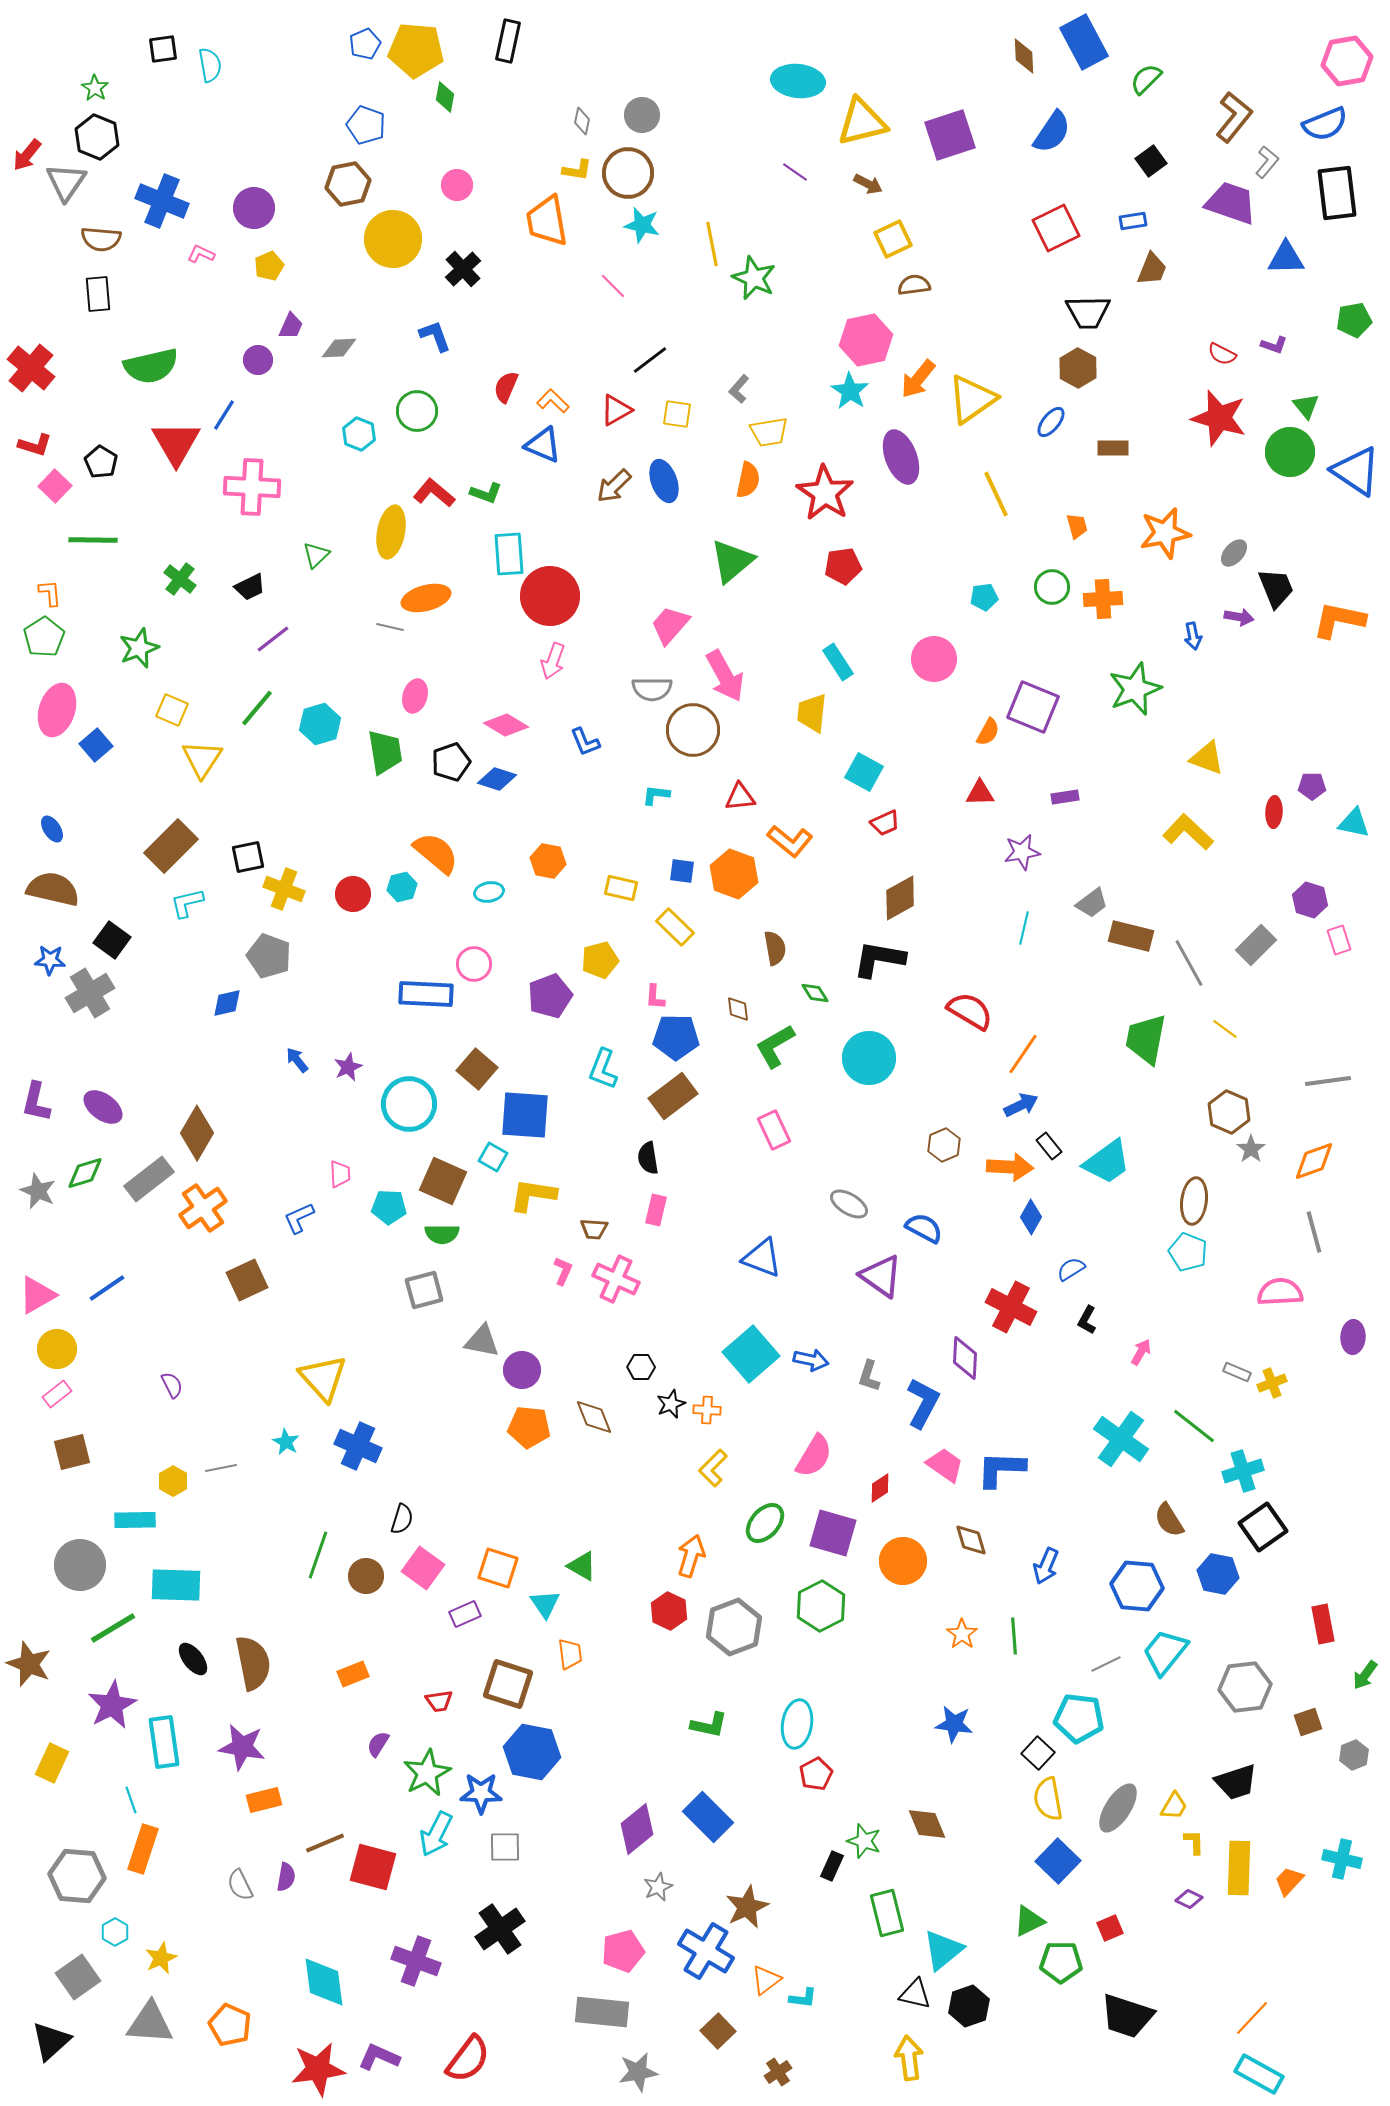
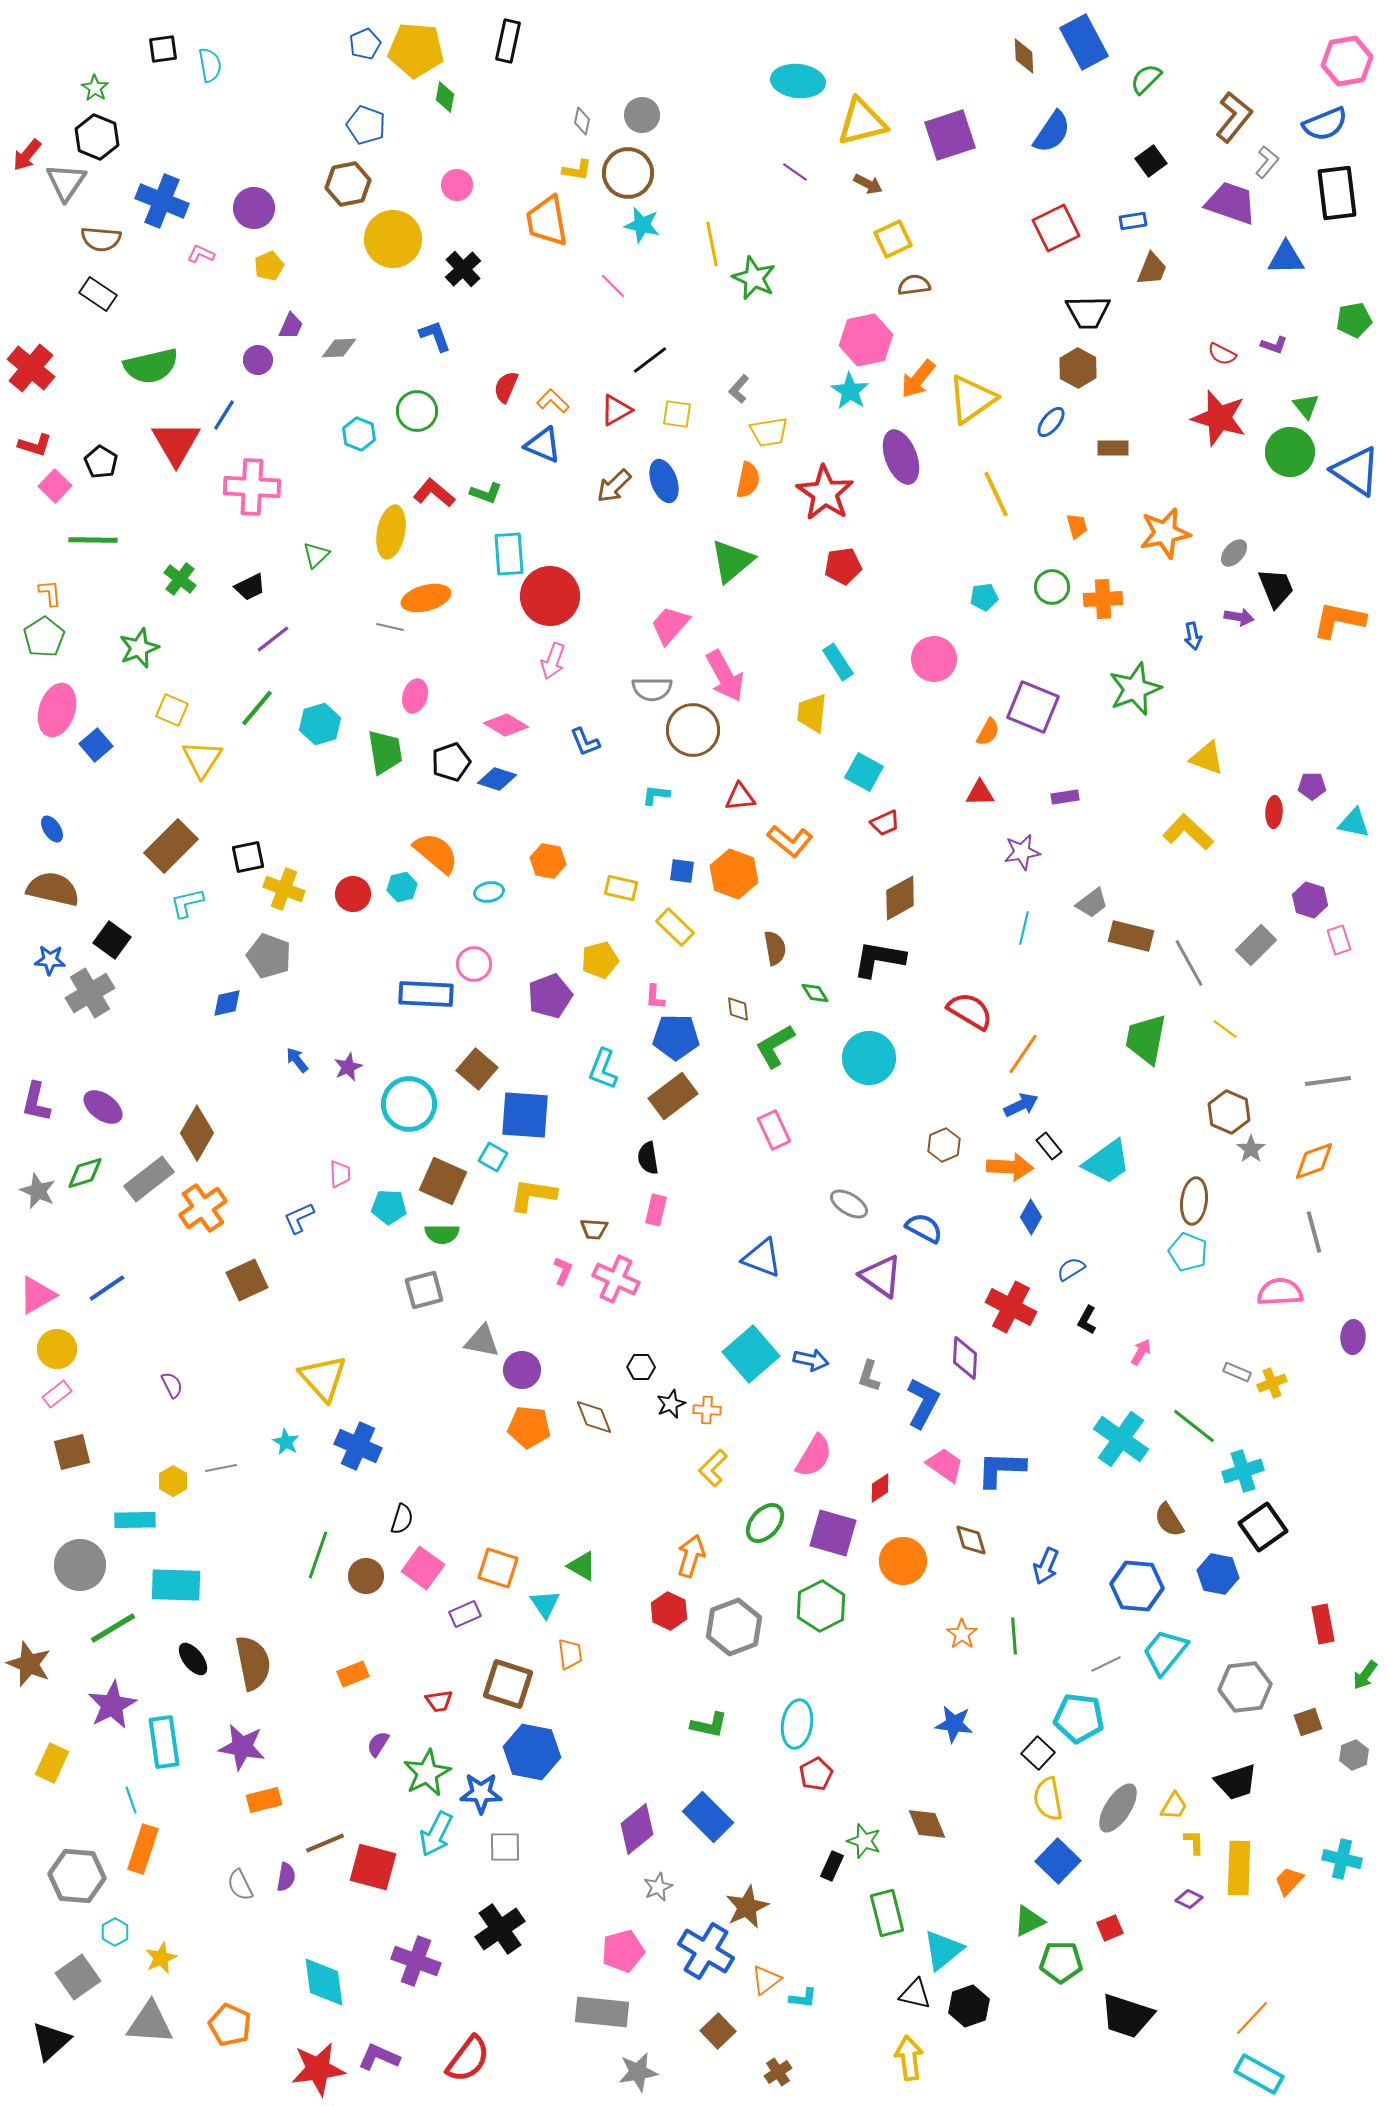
black rectangle at (98, 294): rotated 51 degrees counterclockwise
